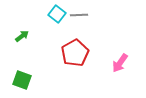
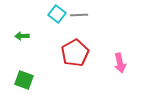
green arrow: rotated 144 degrees counterclockwise
pink arrow: rotated 48 degrees counterclockwise
green square: moved 2 px right
